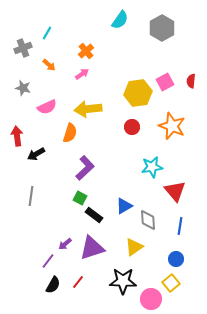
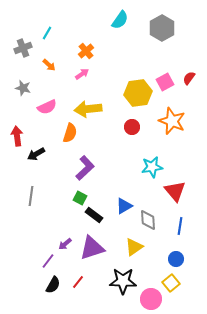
red semicircle: moved 2 px left, 3 px up; rotated 32 degrees clockwise
orange star: moved 5 px up
